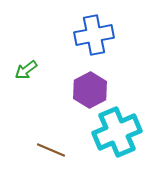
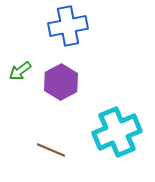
blue cross: moved 26 px left, 9 px up
green arrow: moved 6 px left, 1 px down
purple hexagon: moved 29 px left, 8 px up
